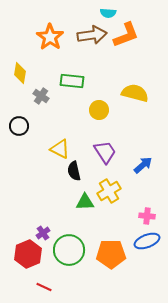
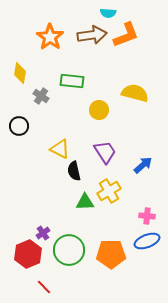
red line: rotated 21 degrees clockwise
